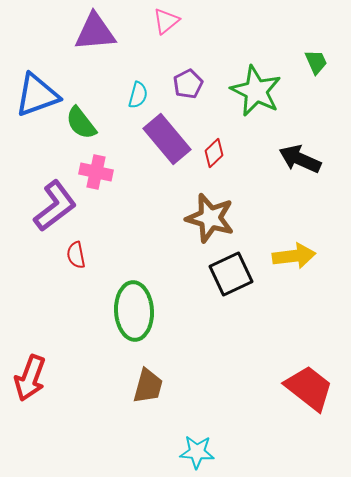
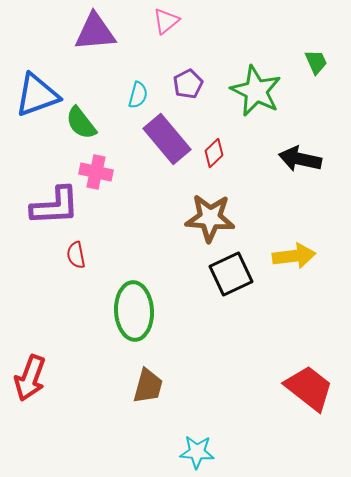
black arrow: rotated 12 degrees counterclockwise
purple L-shape: rotated 34 degrees clockwise
brown star: rotated 12 degrees counterclockwise
